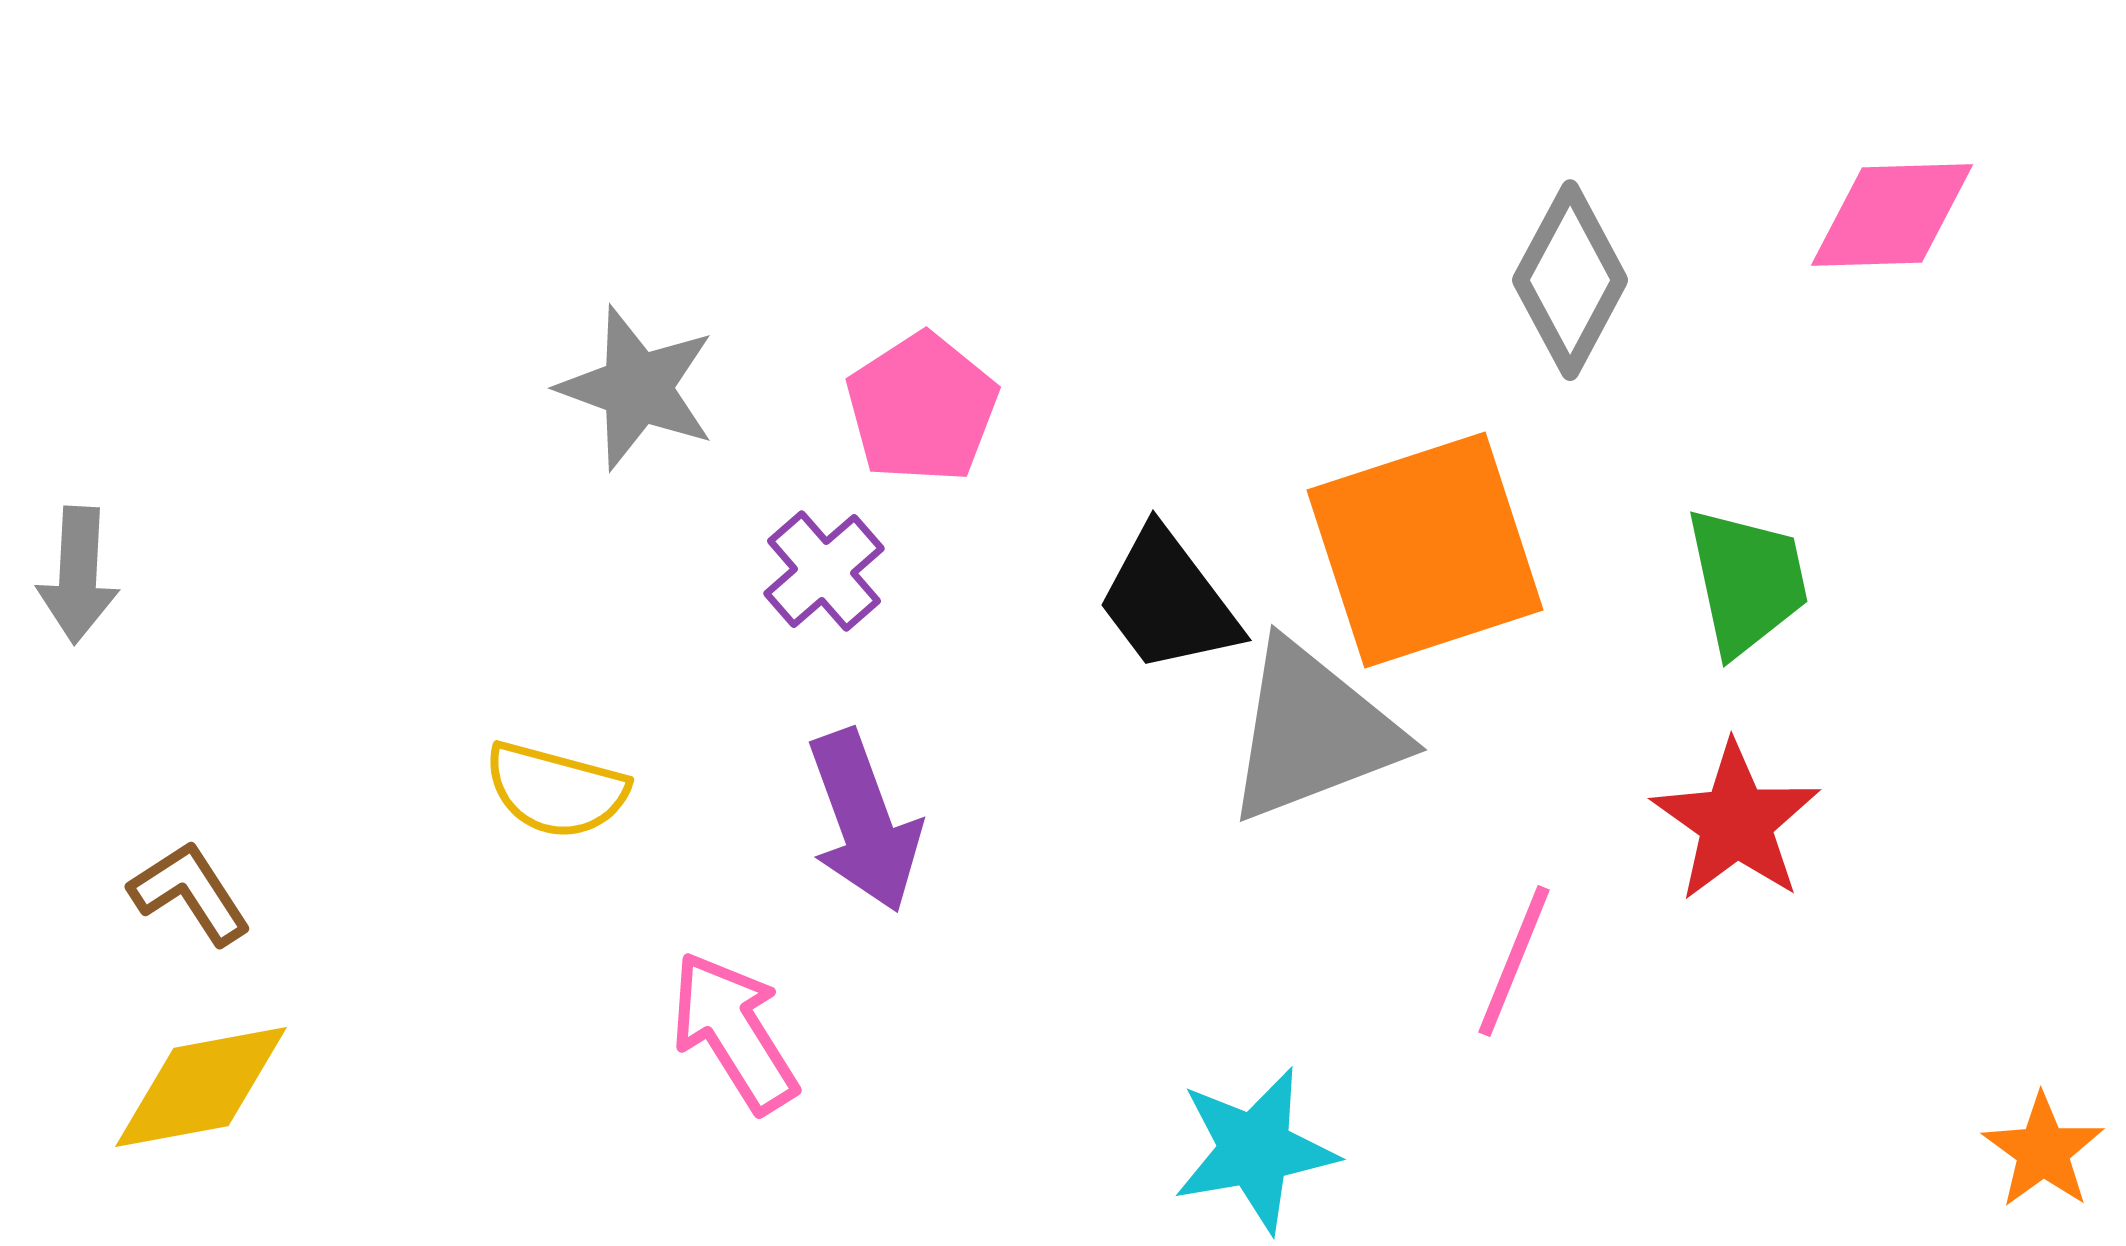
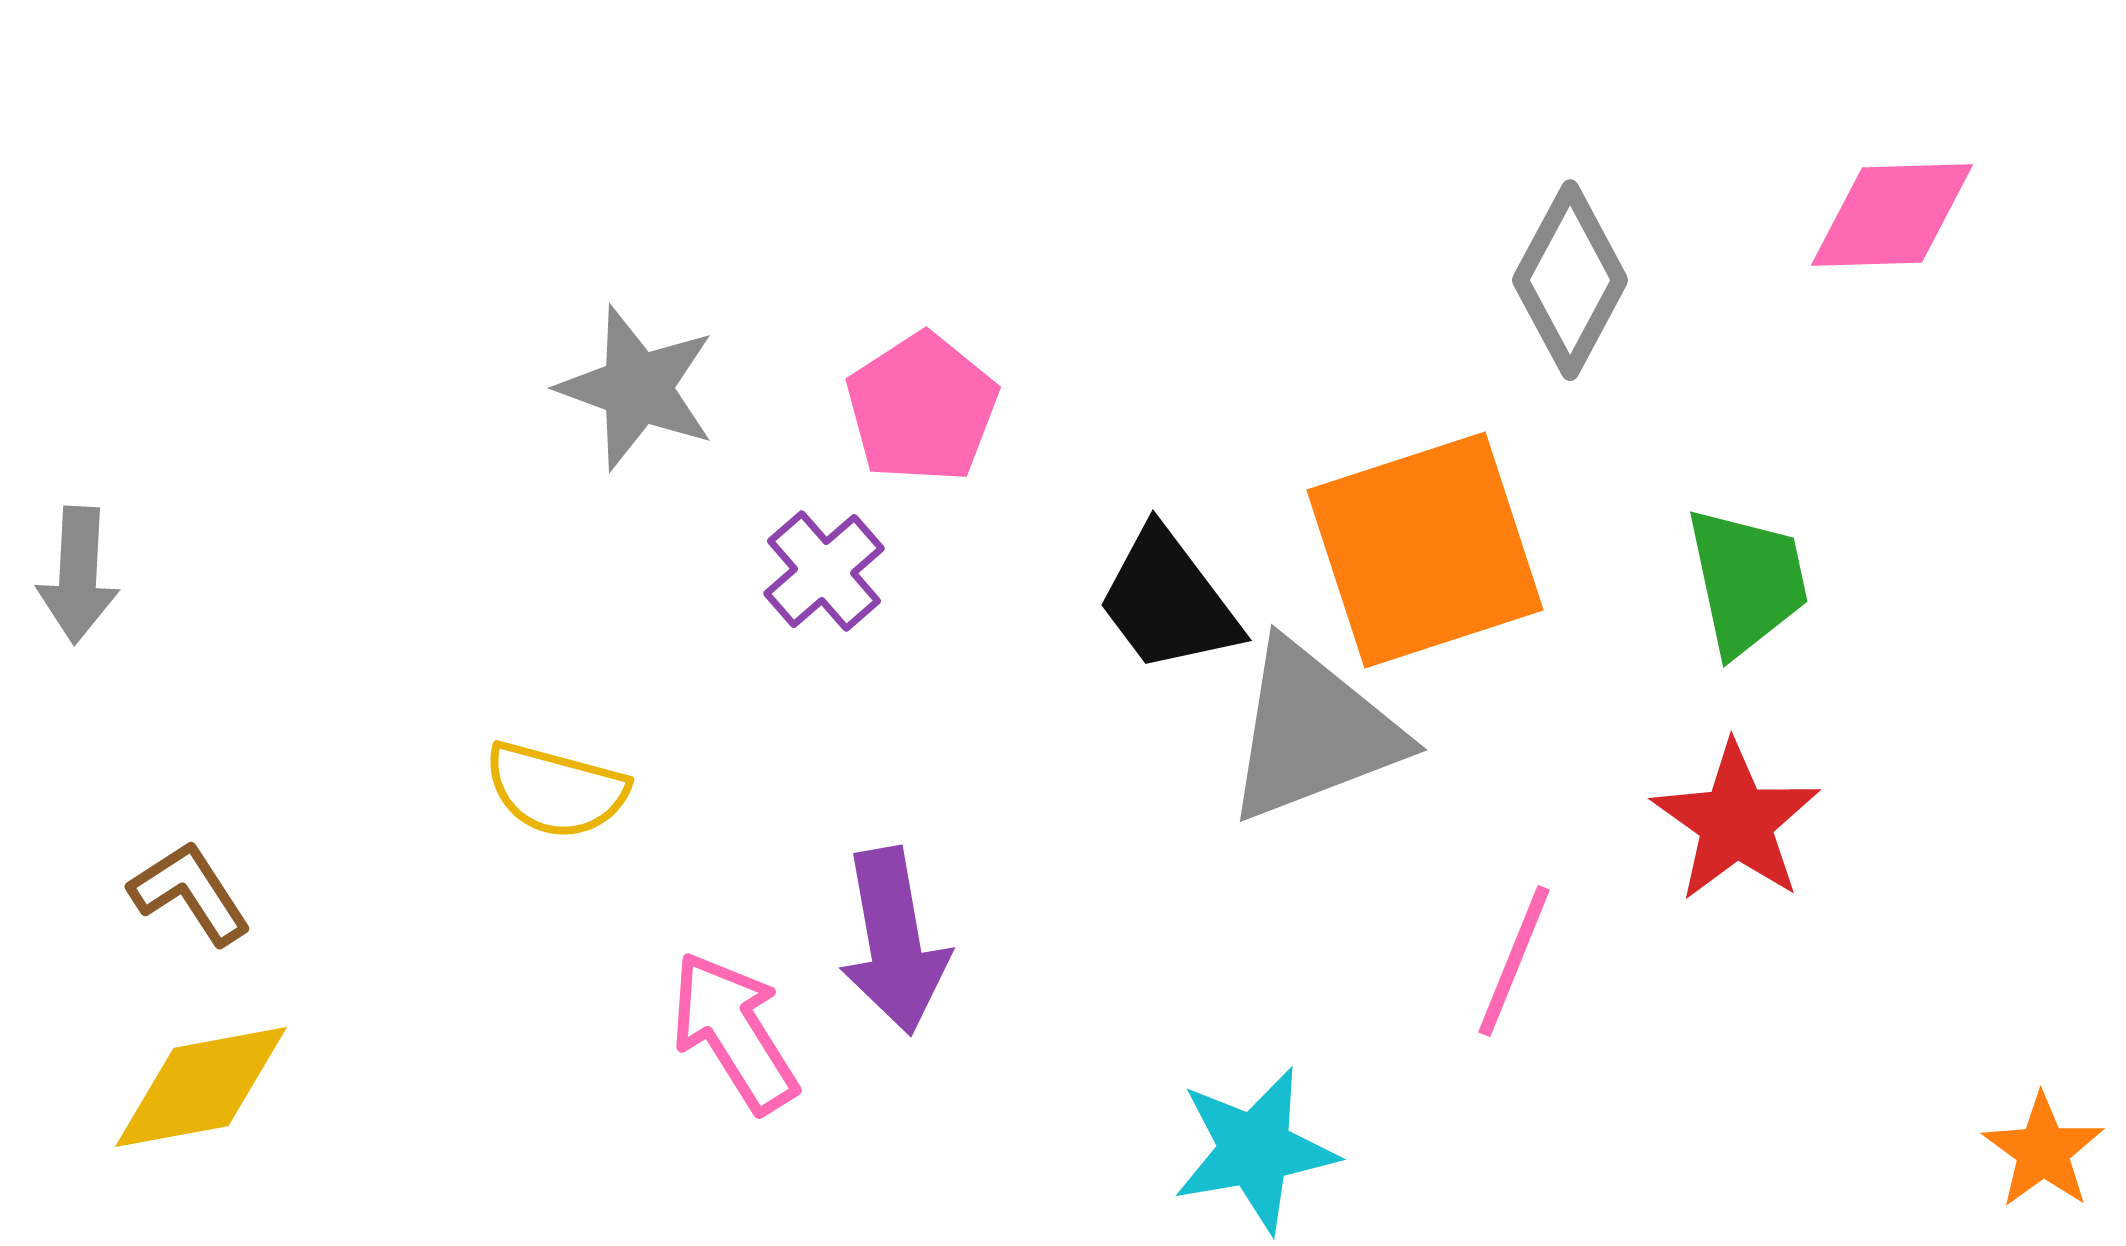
purple arrow: moved 30 px right, 120 px down; rotated 10 degrees clockwise
